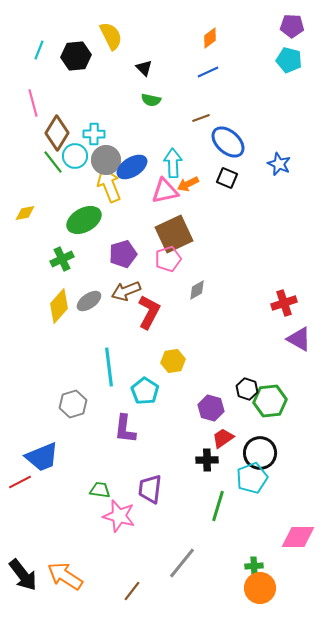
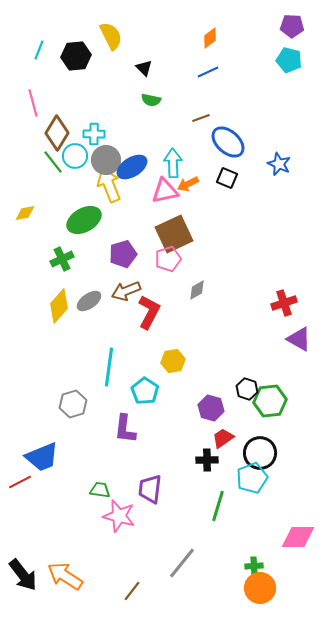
cyan line at (109, 367): rotated 15 degrees clockwise
